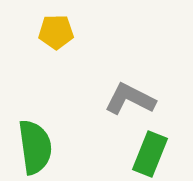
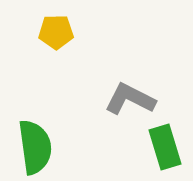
green rectangle: moved 15 px right, 7 px up; rotated 39 degrees counterclockwise
